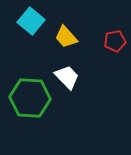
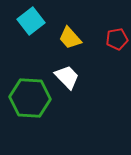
cyan square: rotated 12 degrees clockwise
yellow trapezoid: moved 4 px right, 1 px down
red pentagon: moved 2 px right, 2 px up
